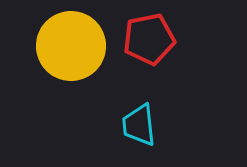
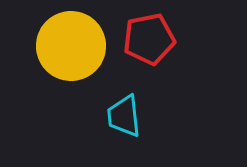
cyan trapezoid: moved 15 px left, 9 px up
